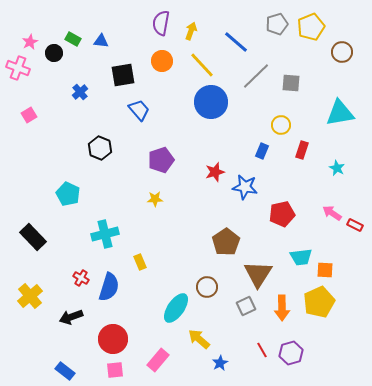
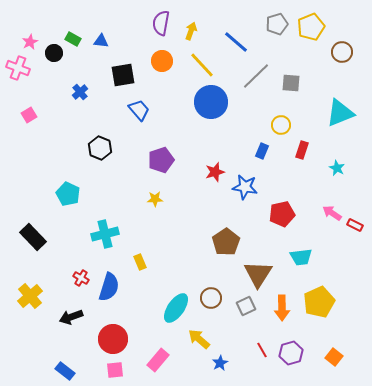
cyan triangle at (340, 113): rotated 12 degrees counterclockwise
orange square at (325, 270): moved 9 px right, 87 px down; rotated 36 degrees clockwise
brown circle at (207, 287): moved 4 px right, 11 px down
